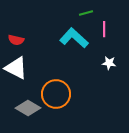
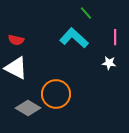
green line: rotated 64 degrees clockwise
pink line: moved 11 px right, 8 px down
